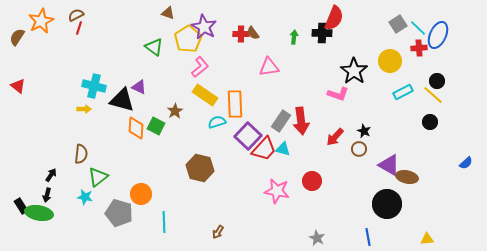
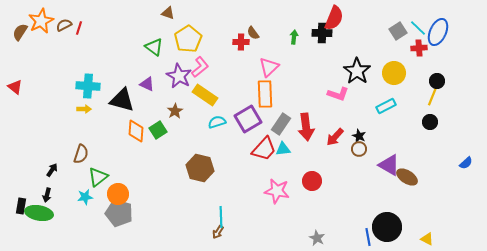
brown semicircle at (76, 15): moved 12 px left, 10 px down
gray square at (398, 24): moved 7 px down
purple star at (204, 27): moved 25 px left, 49 px down
red cross at (241, 34): moved 8 px down
blue ellipse at (438, 35): moved 3 px up
brown semicircle at (17, 37): moved 3 px right, 5 px up
yellow circle at (390, 61): moved 4 px right, 12 px down
pink triangle at (269, 67): rotated 35 degrees counterclockwise
black star at (354, 71): moved 3 px right
red triangle at (18, 86): moved 3 px left, 1 px down
cyan cross at (94, 86): moved 6 px left; rotated 10 degrees counterclockwise
purple triangle at (139, 87): moved 8 px right, 3 px up
cyan rectangle at (403, 92): moved 17 px left, 14 px down
yellow line at (433, 95): rotated 70 degrees clockwise
orange rectangle at (235, 104): moved 30 px right, 10 px up
gray rectangle at (281, 121): moved 3 px down
red arrow at (301, 121): moved 5 px right, 6 px down
green square at (156, 126): moved 2 px right, 4 px down; rotated 30 degrees clockwise
orange diamond at (136, 128): moved 3 px down
black star at (364, 131): moved 5 px left, 5 px down
purple square at (248, 136): moved 17 px up; rotated 16 degrees clockwise
cyan triangle at (283, 149): rotated 21 degrees counterclockwise
brown semicircle at (81, 154): rotated 12 degrees clockwise
black arrow at (51, 175): moved 1 px right, 5 px up
brown ellipse at (407, 177): rotated 20 degrees clockwise
orange circle at (141, 194): moved 23 px left
cyan star at (85, 197): rotated 21 degrees counterclockwise
black circle at (387, 204): moved 23 px down
black rectangle at (21, 206): rotated 42 degrees clockwise
cyan line at (164, 222): moved 57 px right, 5 px up
yellow triangle at (427, 239): rotated 32 degrees clockwise
